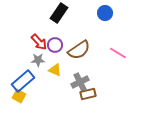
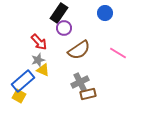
purple circle: moved 9 px right, 17 px up
gray star: rotated 16 degrees counterclockwise
yellow triangle: moved 12 px left
